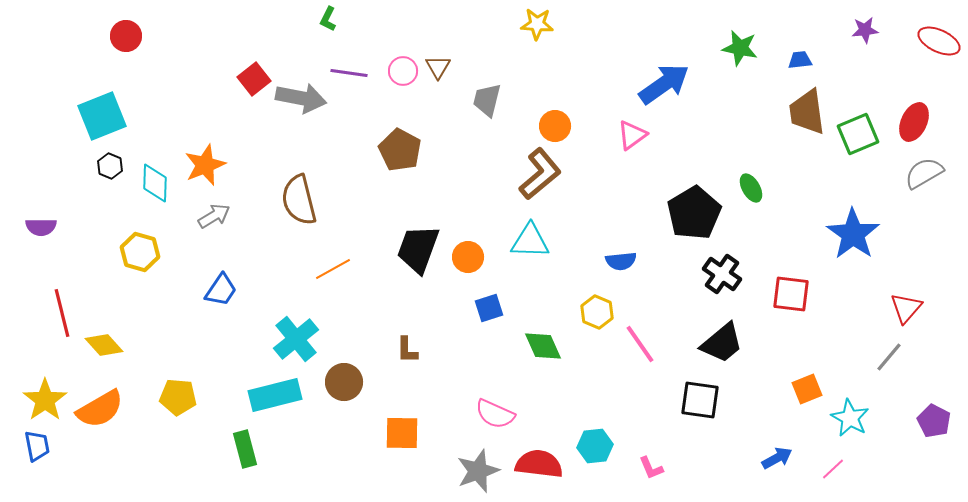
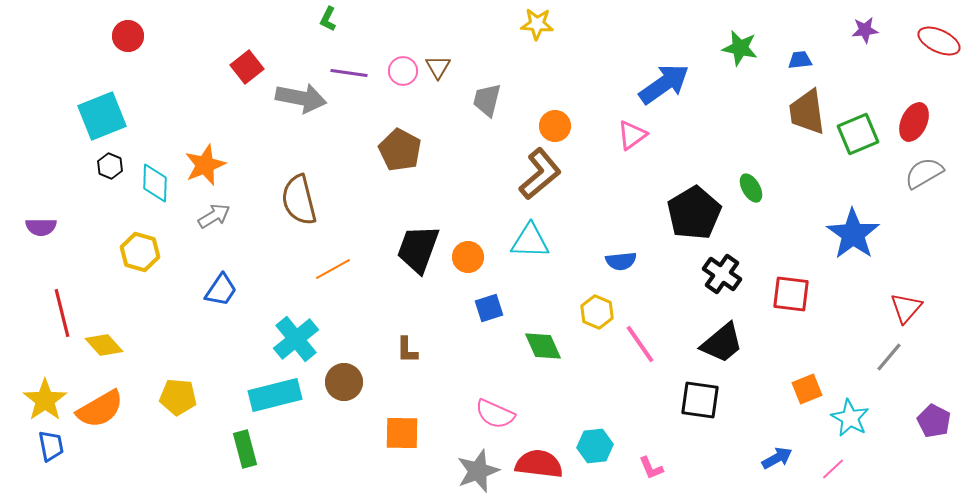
red circle at (126, 36): moved 2 px right
red square at (254, 79): moved 7 px left, 12 px up
blue trapezoid at (37, 446): moved 14 px right
